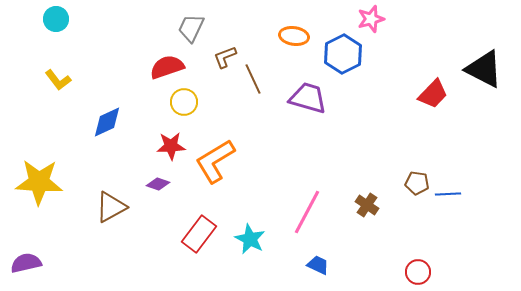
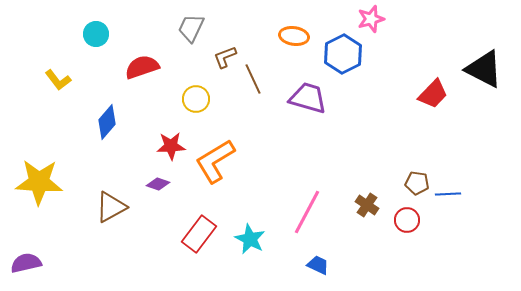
cyan circle: moved 40 px right, 15 px down
red semicircle: moved 25 px left
yellow circle: moved 12 px right, 3 px up
blue diamond: rotated 24 degrees counterclockwise
red circle: moved 11 px left, 52 px up
